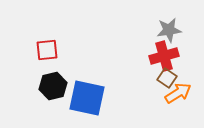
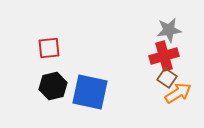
red square: moved 2 px right, 2 px up
blue square: moved 3 px right, 6 px up
